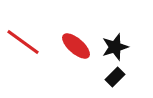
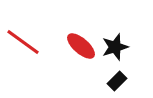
red ellipse: moved 5 px right
black rectangle: moved 2 px right, 4 px down
